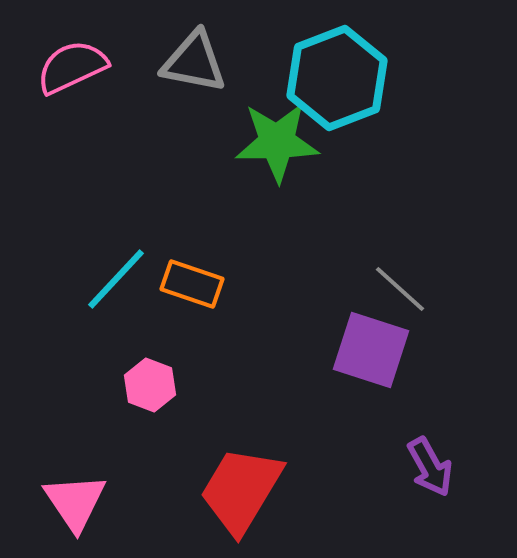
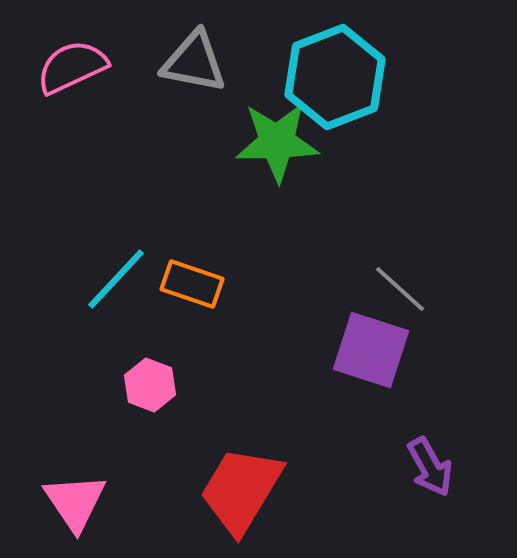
cyan hexagon: moved 2 px left, 1 px up
